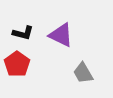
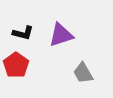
purple triangle: rotated 44 degrees counterclockwise
red pentagon: moved 1 px left, 1 px down
